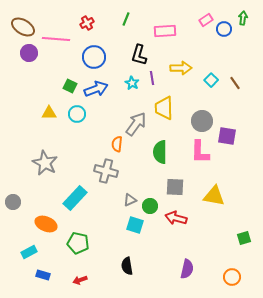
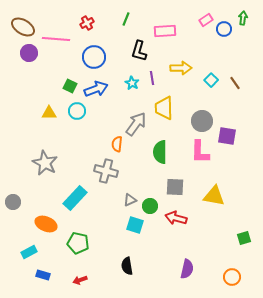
black L-shape at (139, 55): moved 4 px up
cyan circle at (77, 114): moved 3 px up
